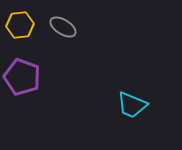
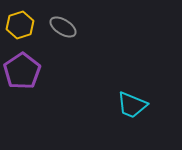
yellow hexagon: rotated 12 degrees counterclockwise
purple pentagon: moved 6 px up; rotated 18 degrees clockwise
